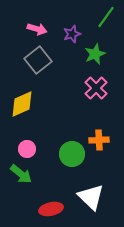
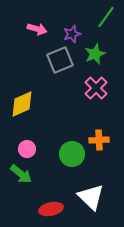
gray square: moved 22 px right; rotated 16 degrees clockwise
